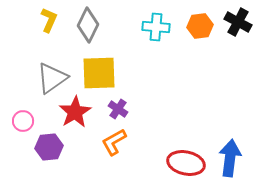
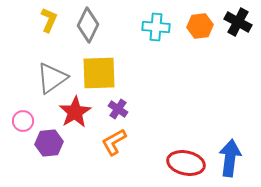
purple hexagon: moved 4 px up
